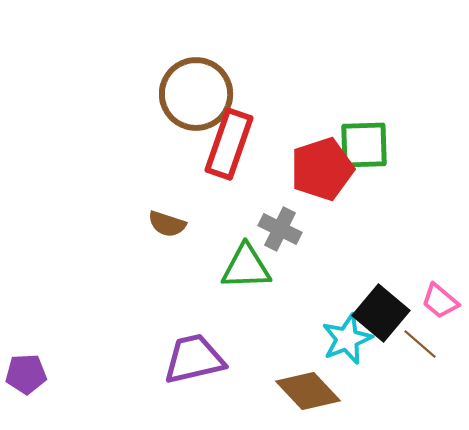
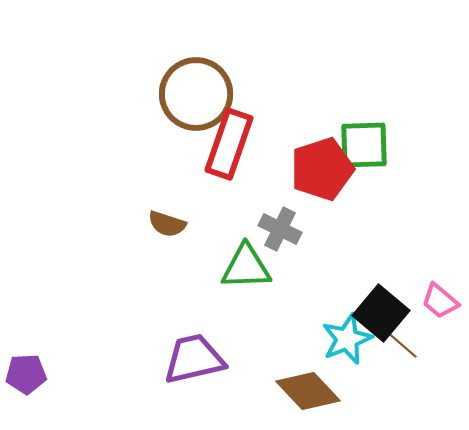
brown line: moved 19 px left
